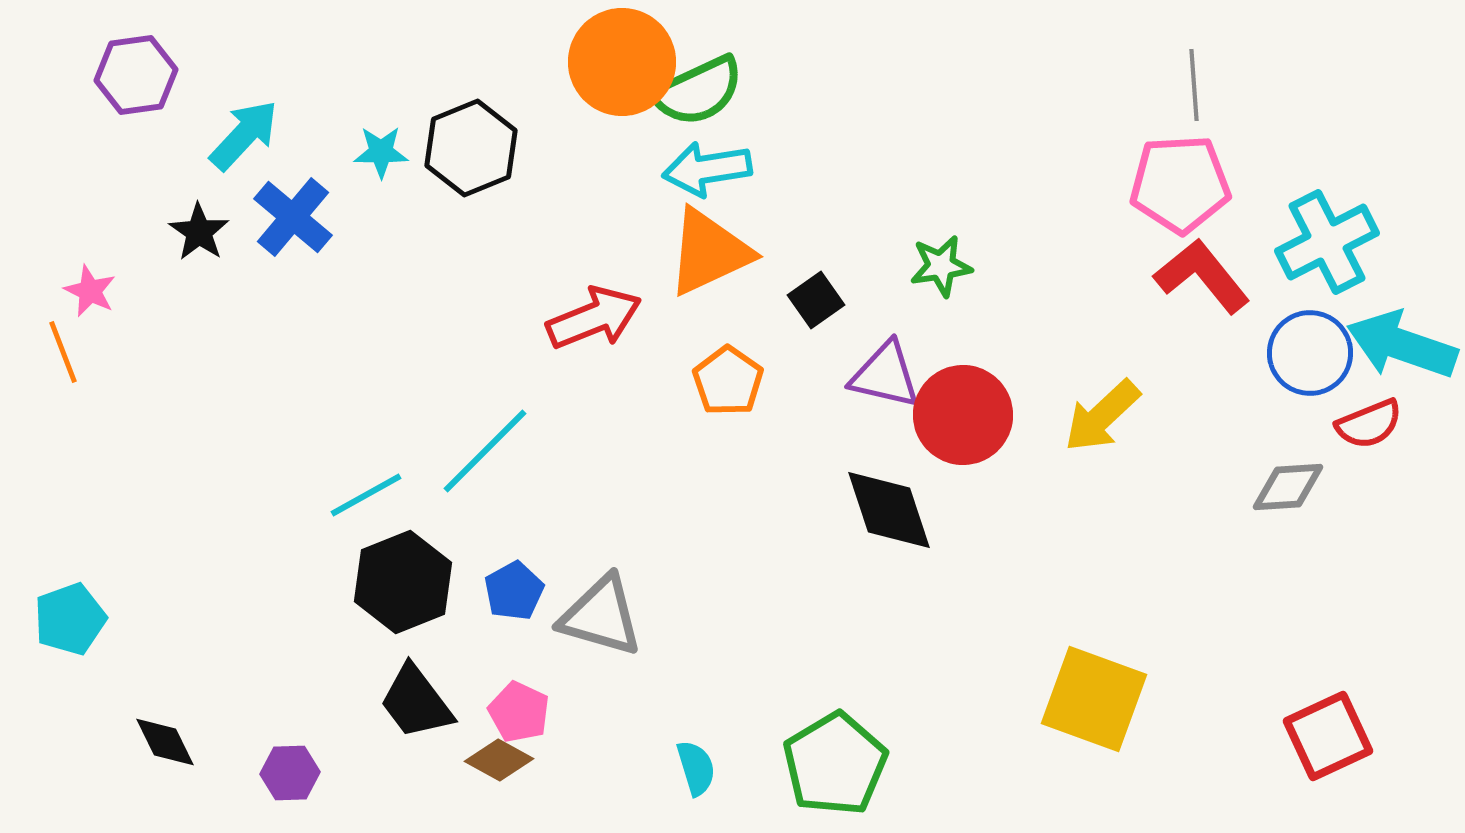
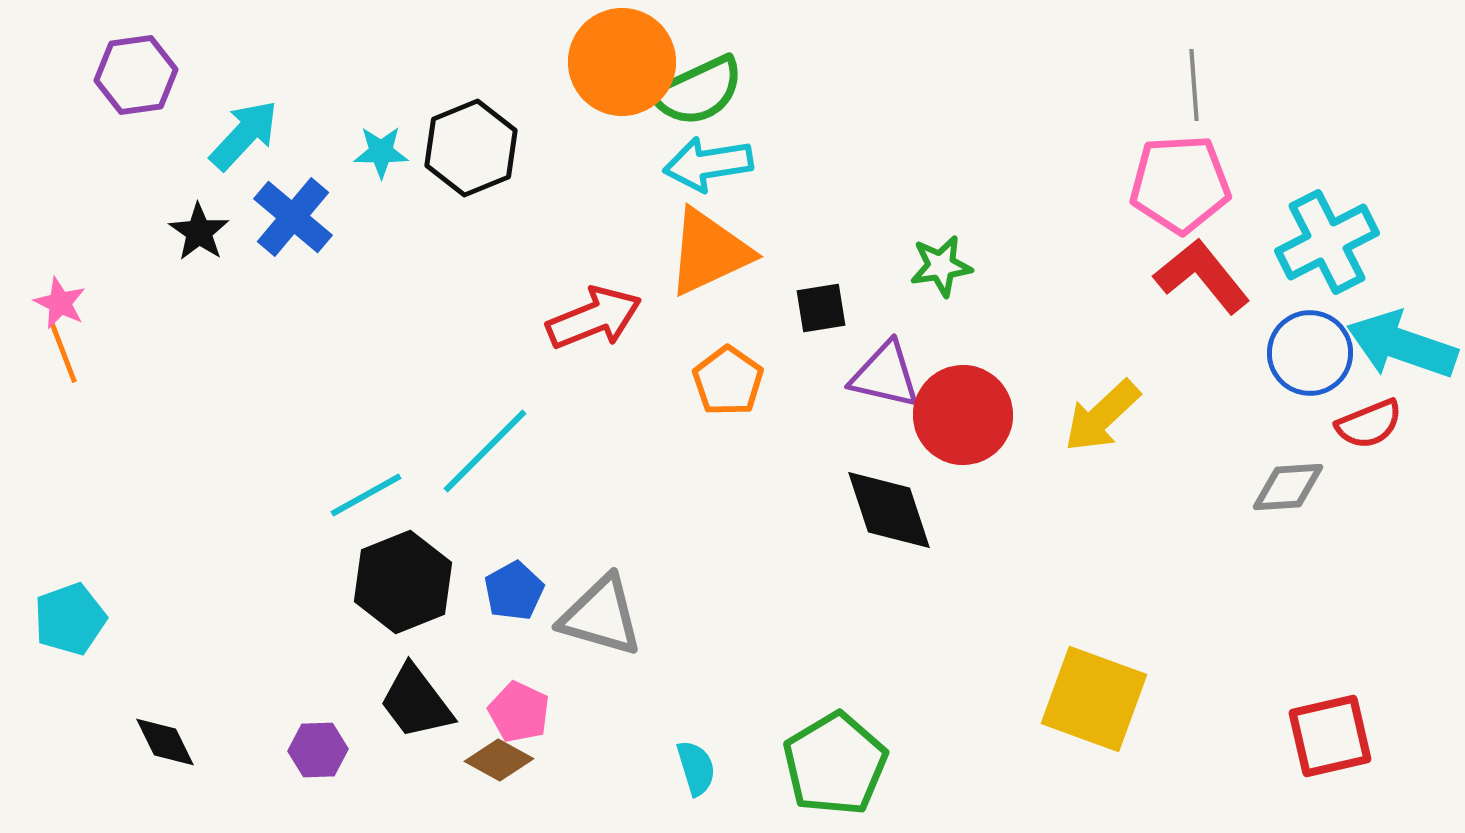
cyan arrow at (707, 169): moved 1 px right, 5 px up
pink star at (90, 291): moved 30 px left, 12 px down
black square at (816, 300): moved 5 px right, 8 px down; rotated 26 degrees clockwise
red square at (1328, 736): moved 2 px right; rotated 12 degrees clockwise
purple hexagon at (290, 773): moved 28 px right, 23 px up
